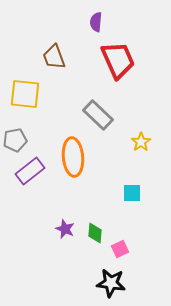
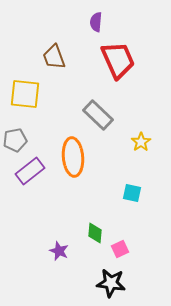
cyan square: rotated 12 degrees clockwise
purple star: moved 6 px left, 22 px down
